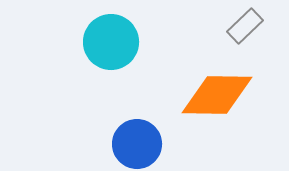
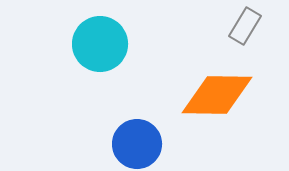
gray rectangle: rotated 15 degrees counterclockwise
cyan circle: moved 11 px left, 2 px down
